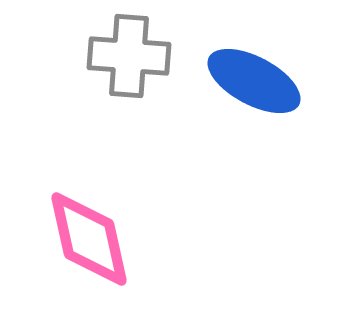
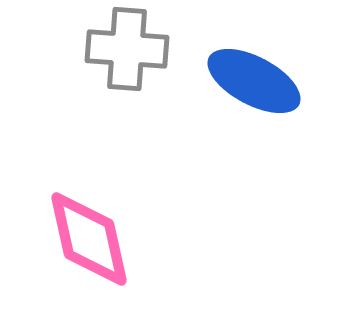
gray cross: moved 2 px left, 7 px up
